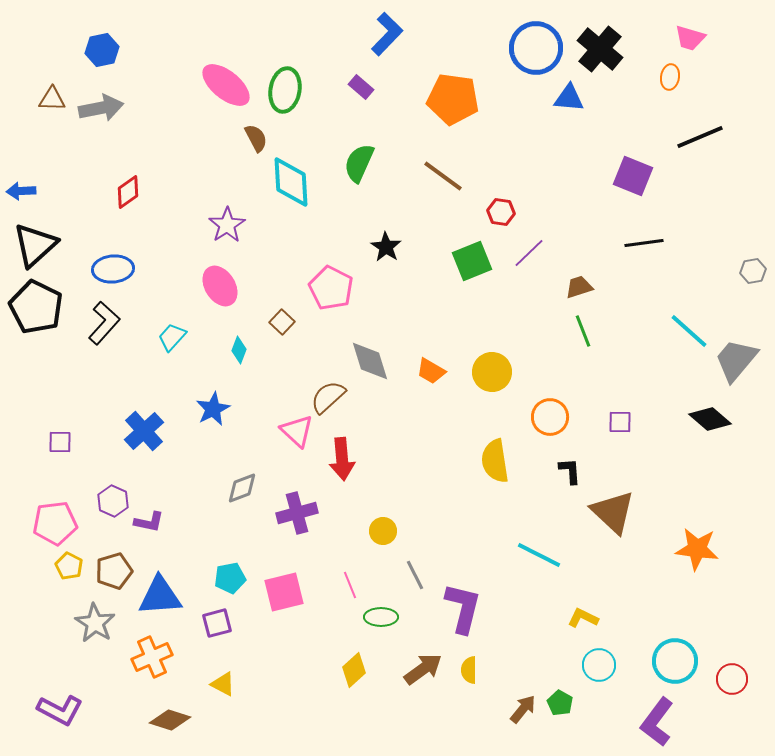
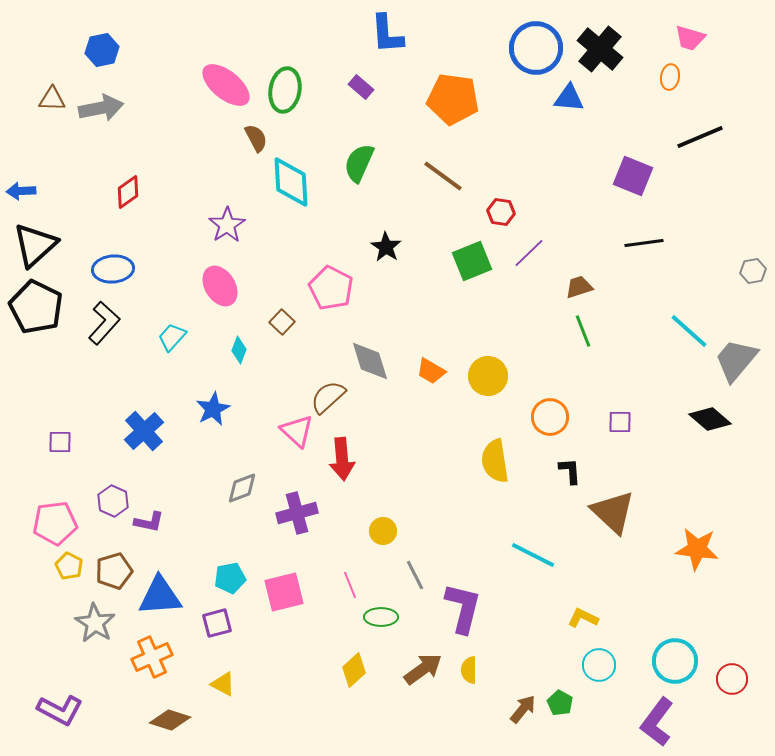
blue L-shape at (387, 34): rotated 132 degrees clockwise
yellow circle at (492, 372): moved 4 px left, 4 px down
cyan line at (539, 555): moved 6 px left
